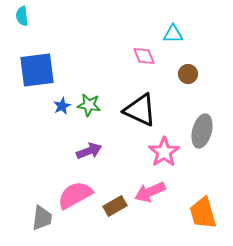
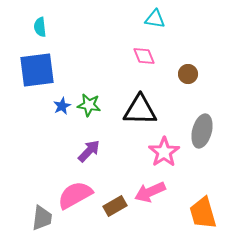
cyan semicircle: moved 18 px right, 11 px down
cyan triangle: moved 18 px left, 15 px up; rotated 10 degrees clockwise
black triangle: rotated 24 degrees counterclockwise
purple arrow: rotated 25 degrees counterclockwise
